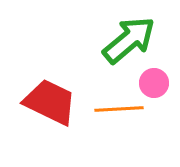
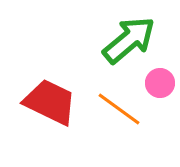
pink circle: moved 6 px right
orange line: rotated 39 degrees clockwise
